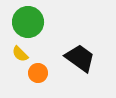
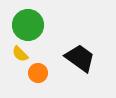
green circle: moved 3 px down
